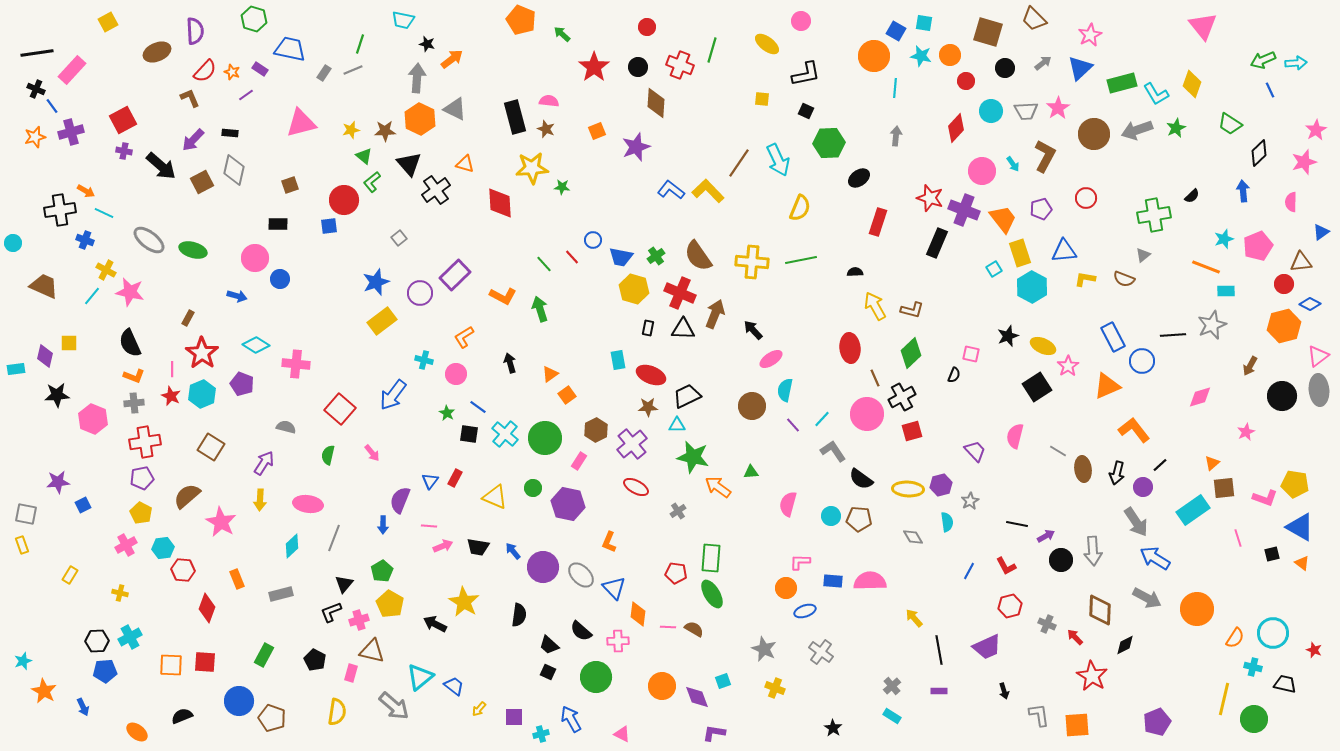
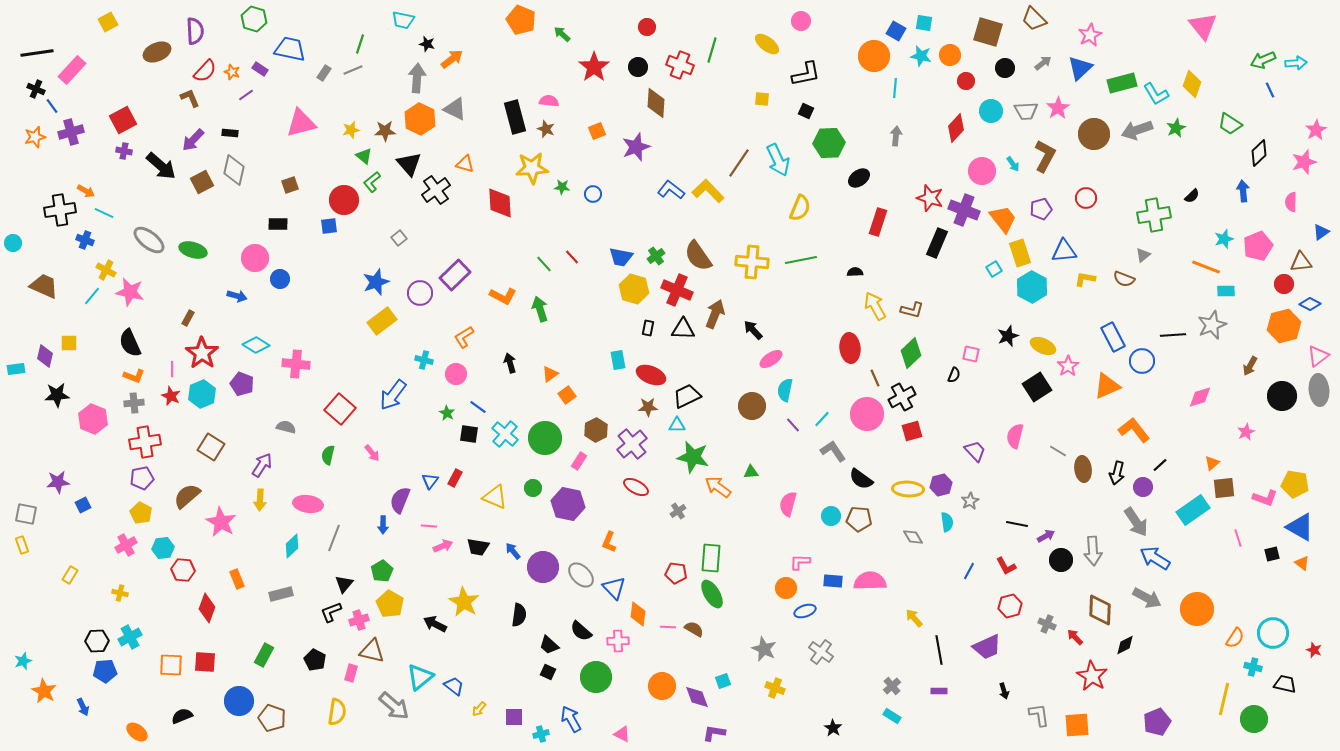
blue circle at (593, 240): moved 46 px up
red cross at (680, 293): moved 3 px left, 3 px up
purple arrow at (264, 463): moved 2 px left, 2 px down
